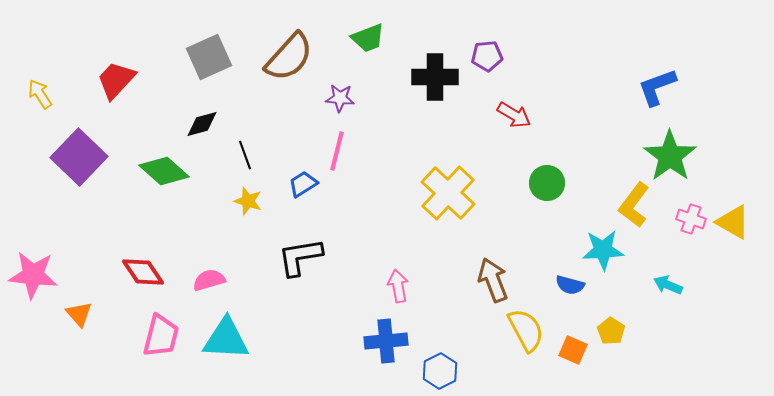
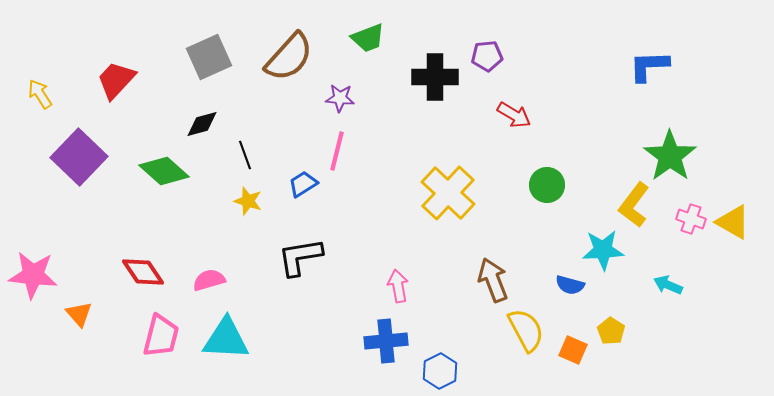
blue L-shape: moved 8 px left, 21 px up; rotated 18 degrees clockwise
green circle: moved 2 px down
